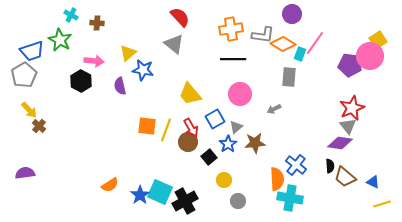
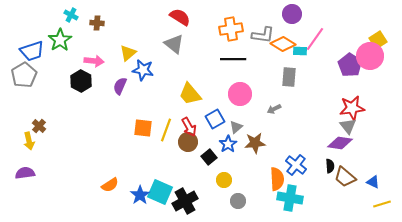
red semicircle at (180, 17): rotated 15 degrees counterclockwise
green star at (60, 40): rotated 10 degrees clockwise
pink line at (315, 43): moved 4 px up
cyan rectangle at (300, 54): moved 3 px up; rotated 72 degrees clockwise
purple pentagon at (350, 65): rotated 25 degrees clockwise
purple semicircle at (120, 86): rotated 36 degrees clockwise
red star at (352, 108): rotated 15 degrees clockwise
yellow arrow at (29, 110): moved 31 px down; rotated 30 degrees clockwise
orange square at (147, 126): moved 4 px left, 2 px down
red arrow at (191, 128): moved 2 px left, 1 px up
